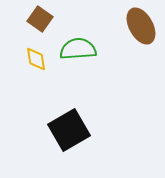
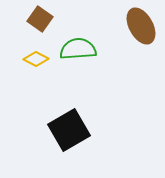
yellow diamond: rotated 55 degrees counterclockwise
